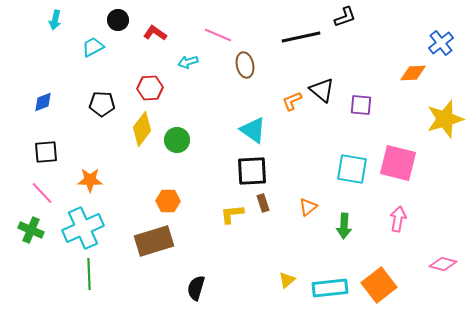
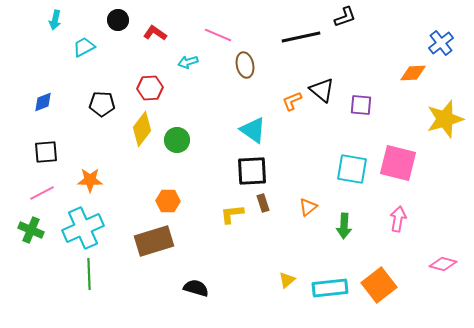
cyan trapezoid at (93, 47): moved 9 px left
pink line at (42, 193): rotated 75 degrees counterclockwise
black semicircle at (196, 288): rotated 90 degrees clockwise
